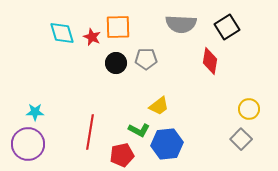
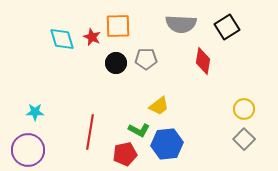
orange square: moved 1 px up
cyan diamond: moved 6 px down
red diamond: moved 7 px left
yellow circle: moved 5 px left
gray square: moved 3 px right
purple circle: moved 6 px down
red pentagon: moved 3 px right, 1 px up
